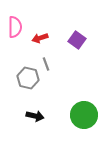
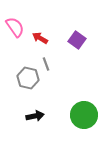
pink semicircle: rotated 35 degrees counterclockwise
red arrow: rotated 49 degrees clockwise
black arrow: rotated 24 degrees counterclockwise
